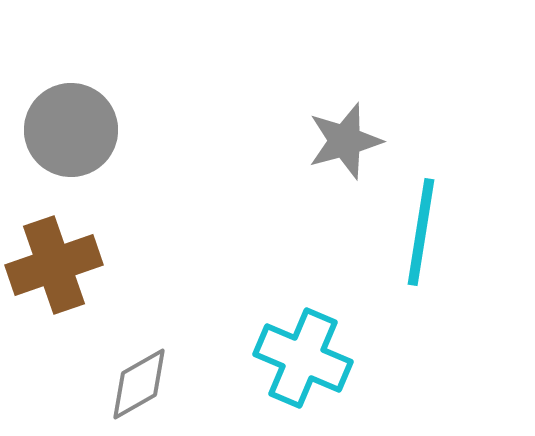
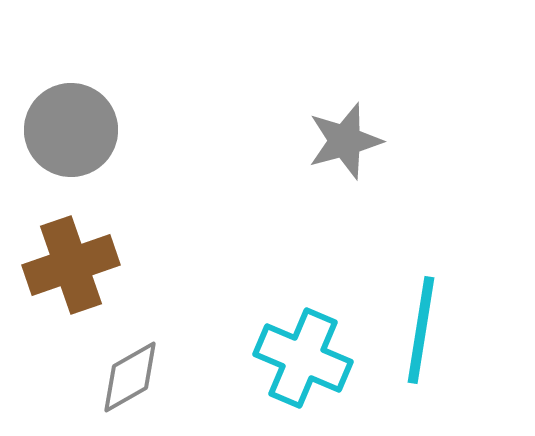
cyan line: moved 98 px down
brown cross: moved 17 px right
gray diamond: moved 9 px left, 7 px up
